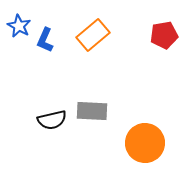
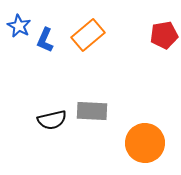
orange rectangle: moved 5 px left
